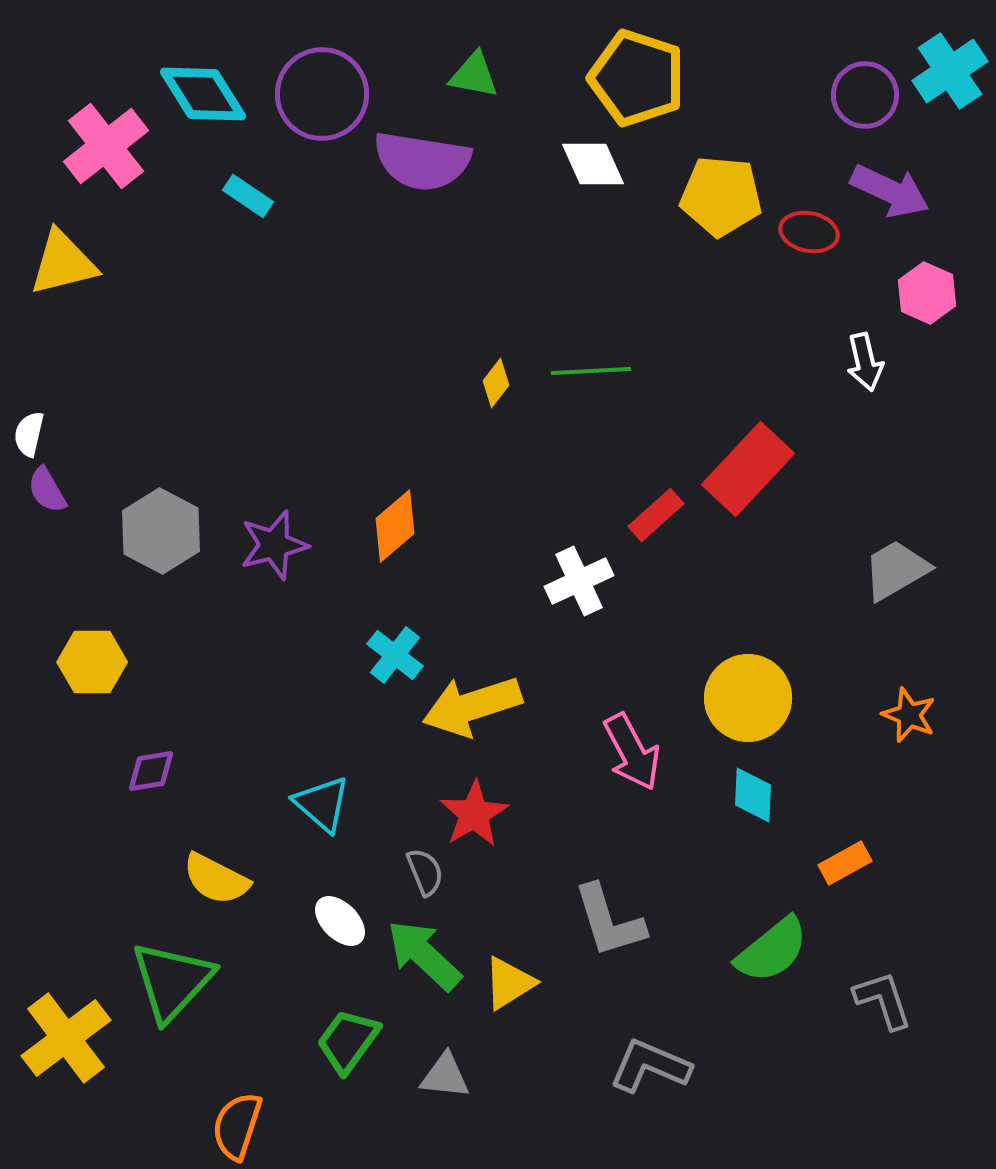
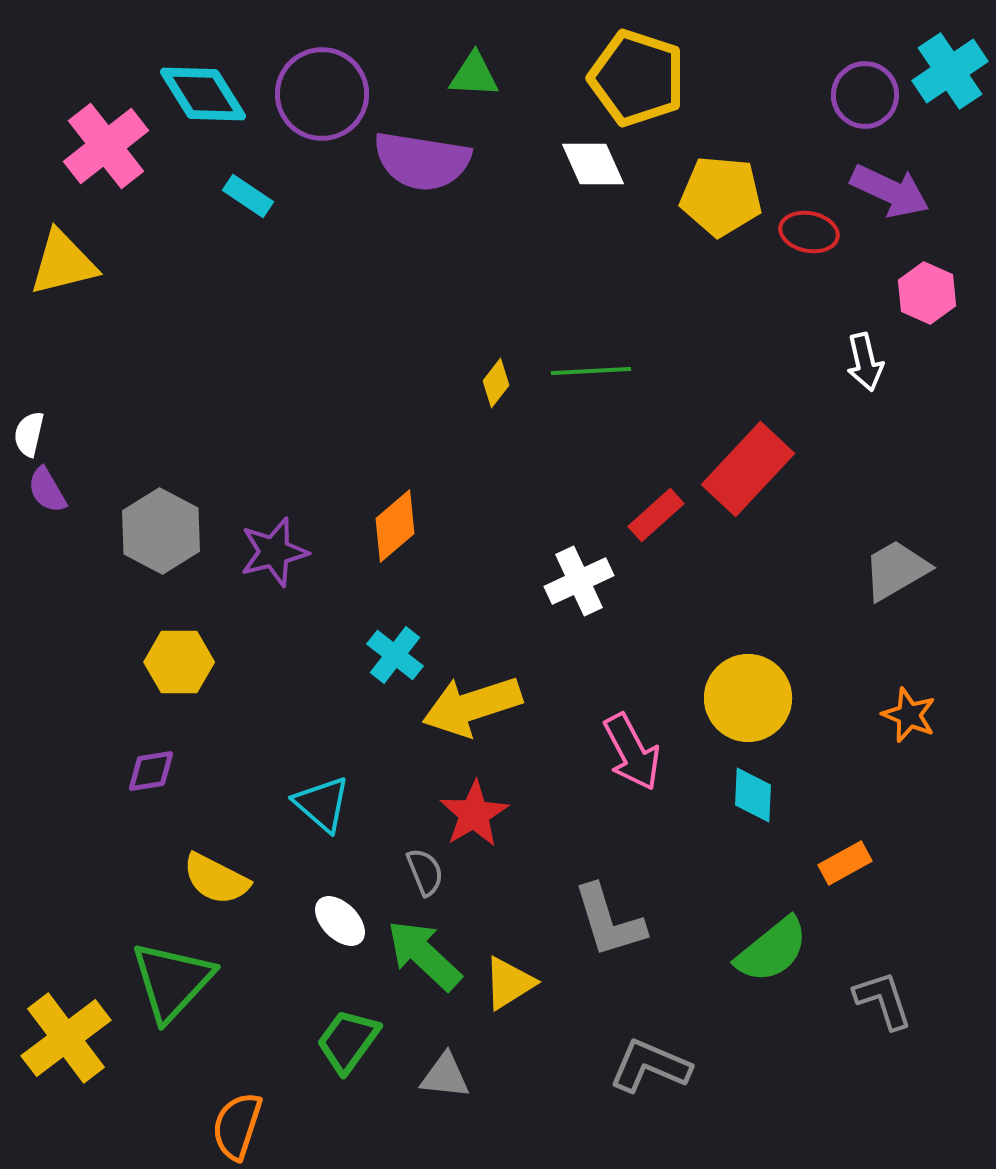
green triangle at (474, 75): rotated 8 degrees counterclockwise
purple star at (274, 545): moved 7 px down
yellow hexagon at (92, 662): moved 87 px right
